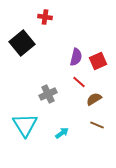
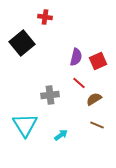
red line: moved 1 px down
gray cross: moved 2 px right, 1 px down; rotated 18 degrees clockwise
cyan arrow: moved 1 px left, 2 px down
